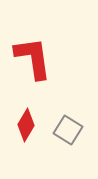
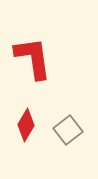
gray square: rotated 20 degrees clockwise
